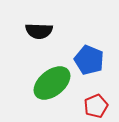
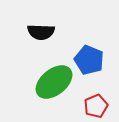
black semicircle: moved 2 px right, 1 px down
green ellipse: moved 2 px right, 1 px up
